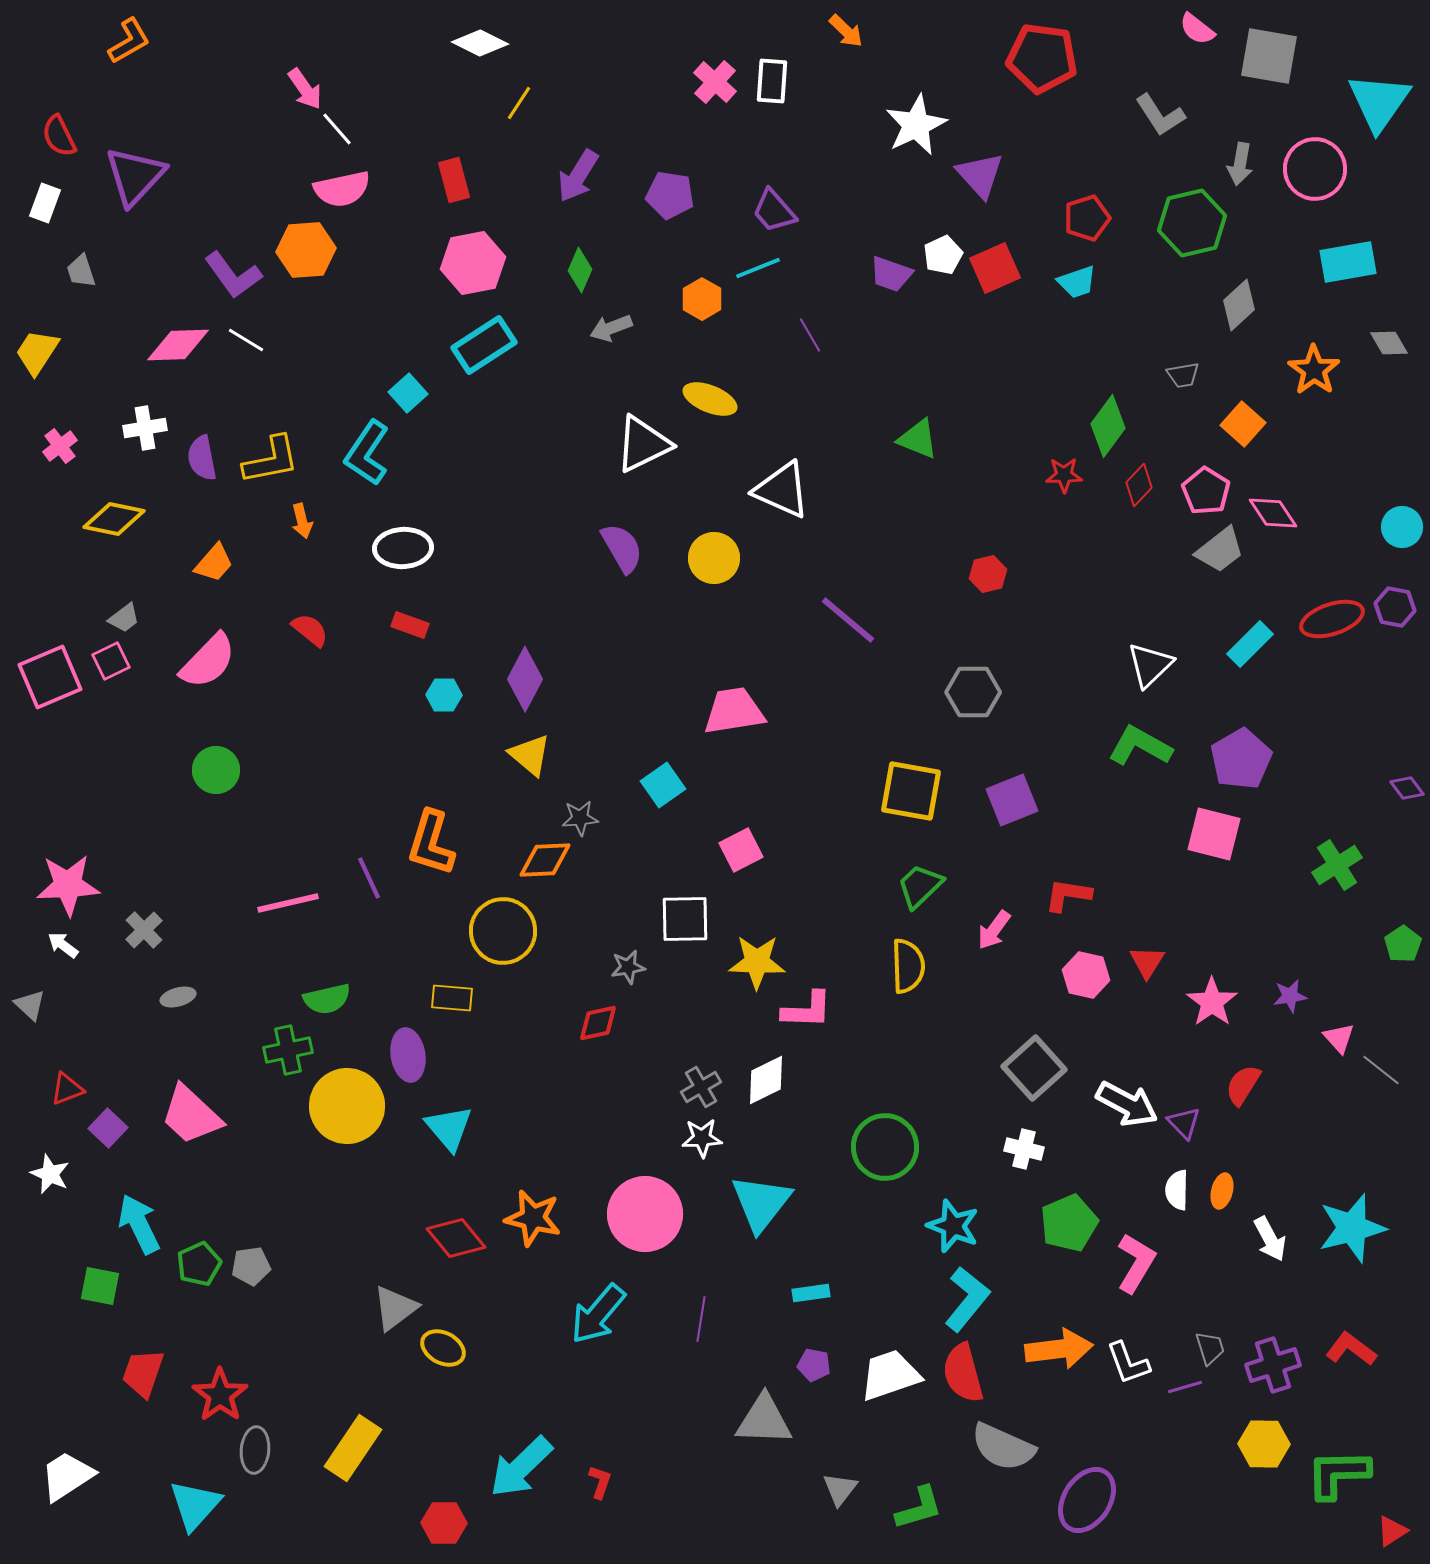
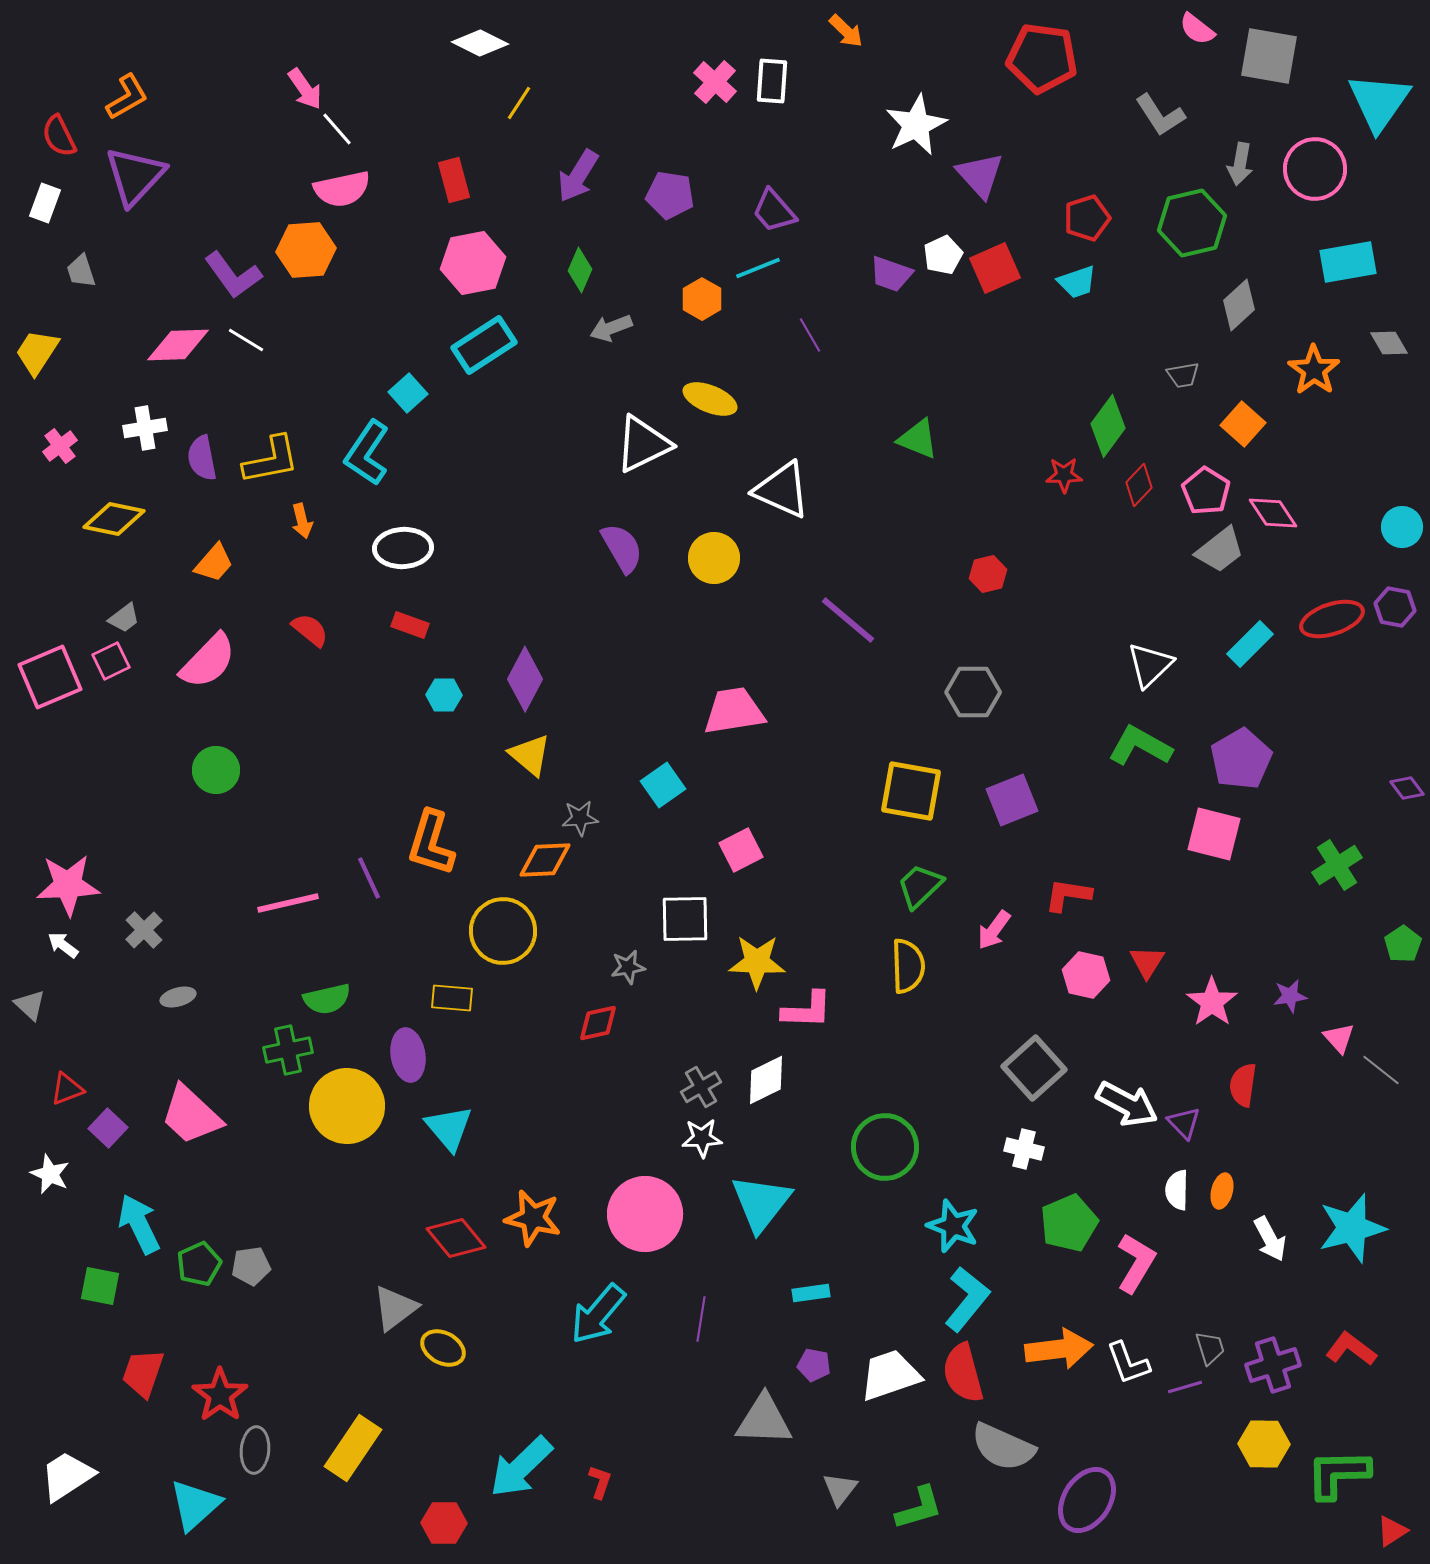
orange L-shape at (129, 41): moved 2 px left, 56 px down
red semicircle at (1243, 1085): rotated 24 degrees counterclockwise
cyan triangle at (195, 1505): rotated 6 degrees clockwise
